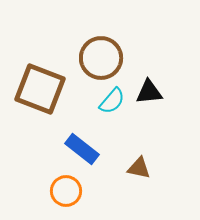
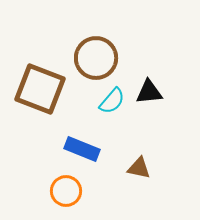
brown circle: moved 5 px left
blue rectangle: rotated 16 degrees counterclockwise
